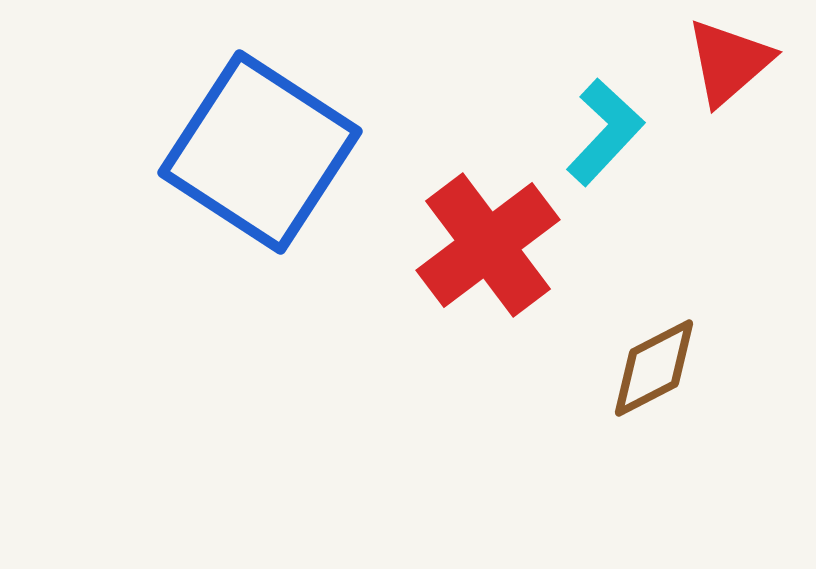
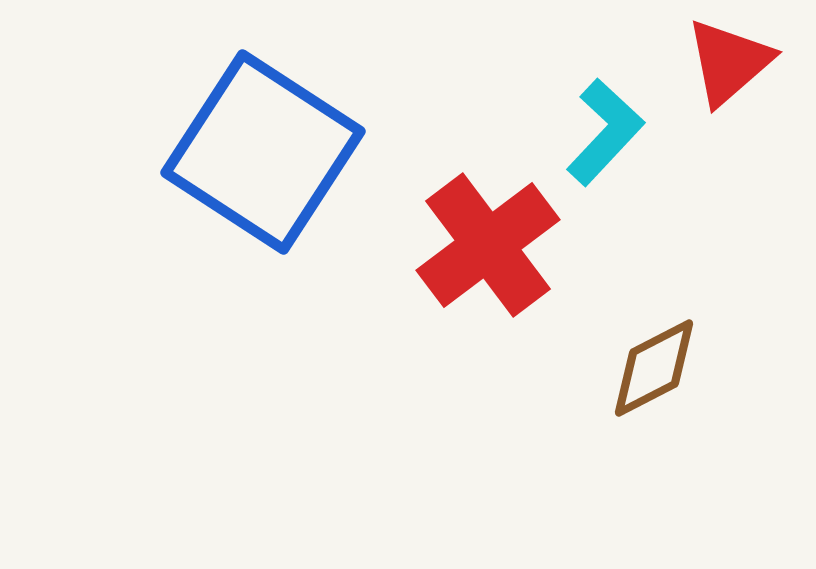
blue square: moved 3 px right
